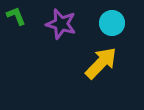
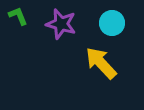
green L-shape: moved 2 px right
yellow arrow: rotated 87 degrees counterclockwise
